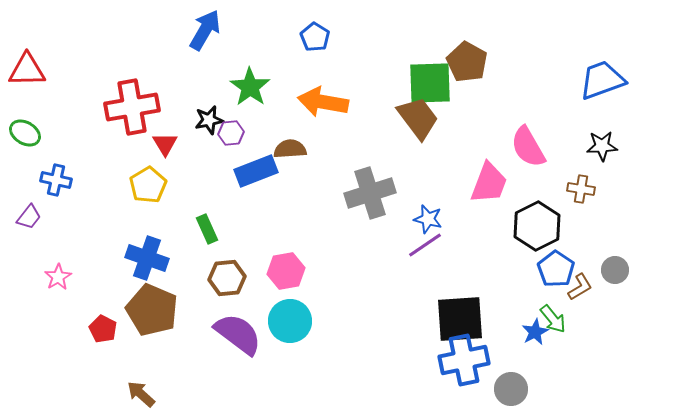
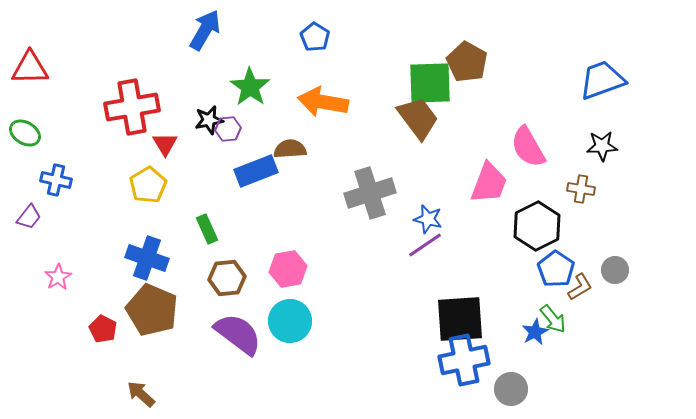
red triangle at (27, 70): moved 3 px right, 2 px up
purple hexagon at (231, 133): moved 3 px left, 4 px up
pink hexagon at (286, 271): moved 2 px right, 2 px up
